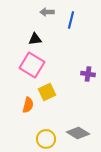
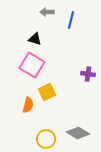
black triangle: rotated 24 degrees clockwise
